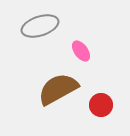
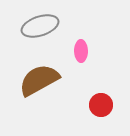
pink ellipse: rotated 35 degrees clockwise
brown semicircle: moved 19 px left, 9 px up
